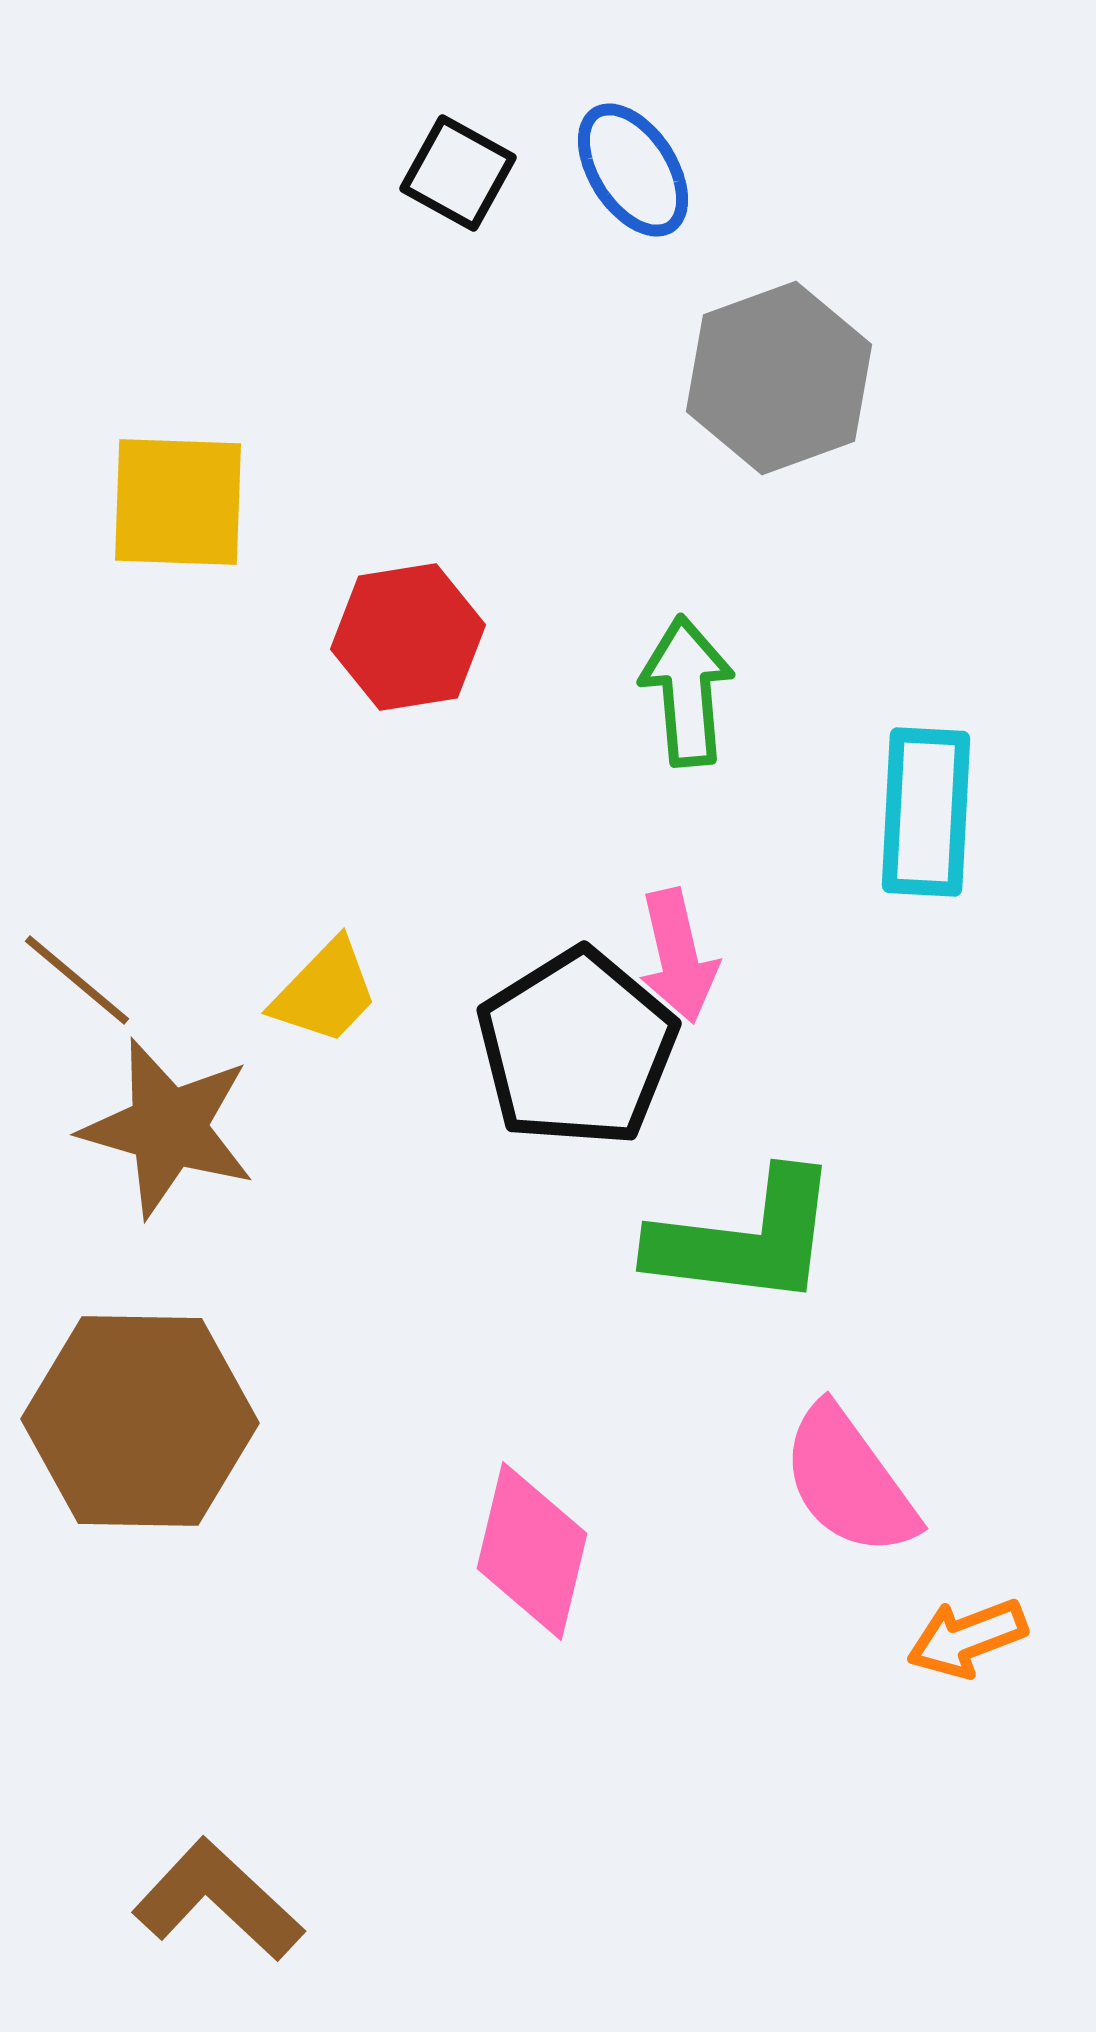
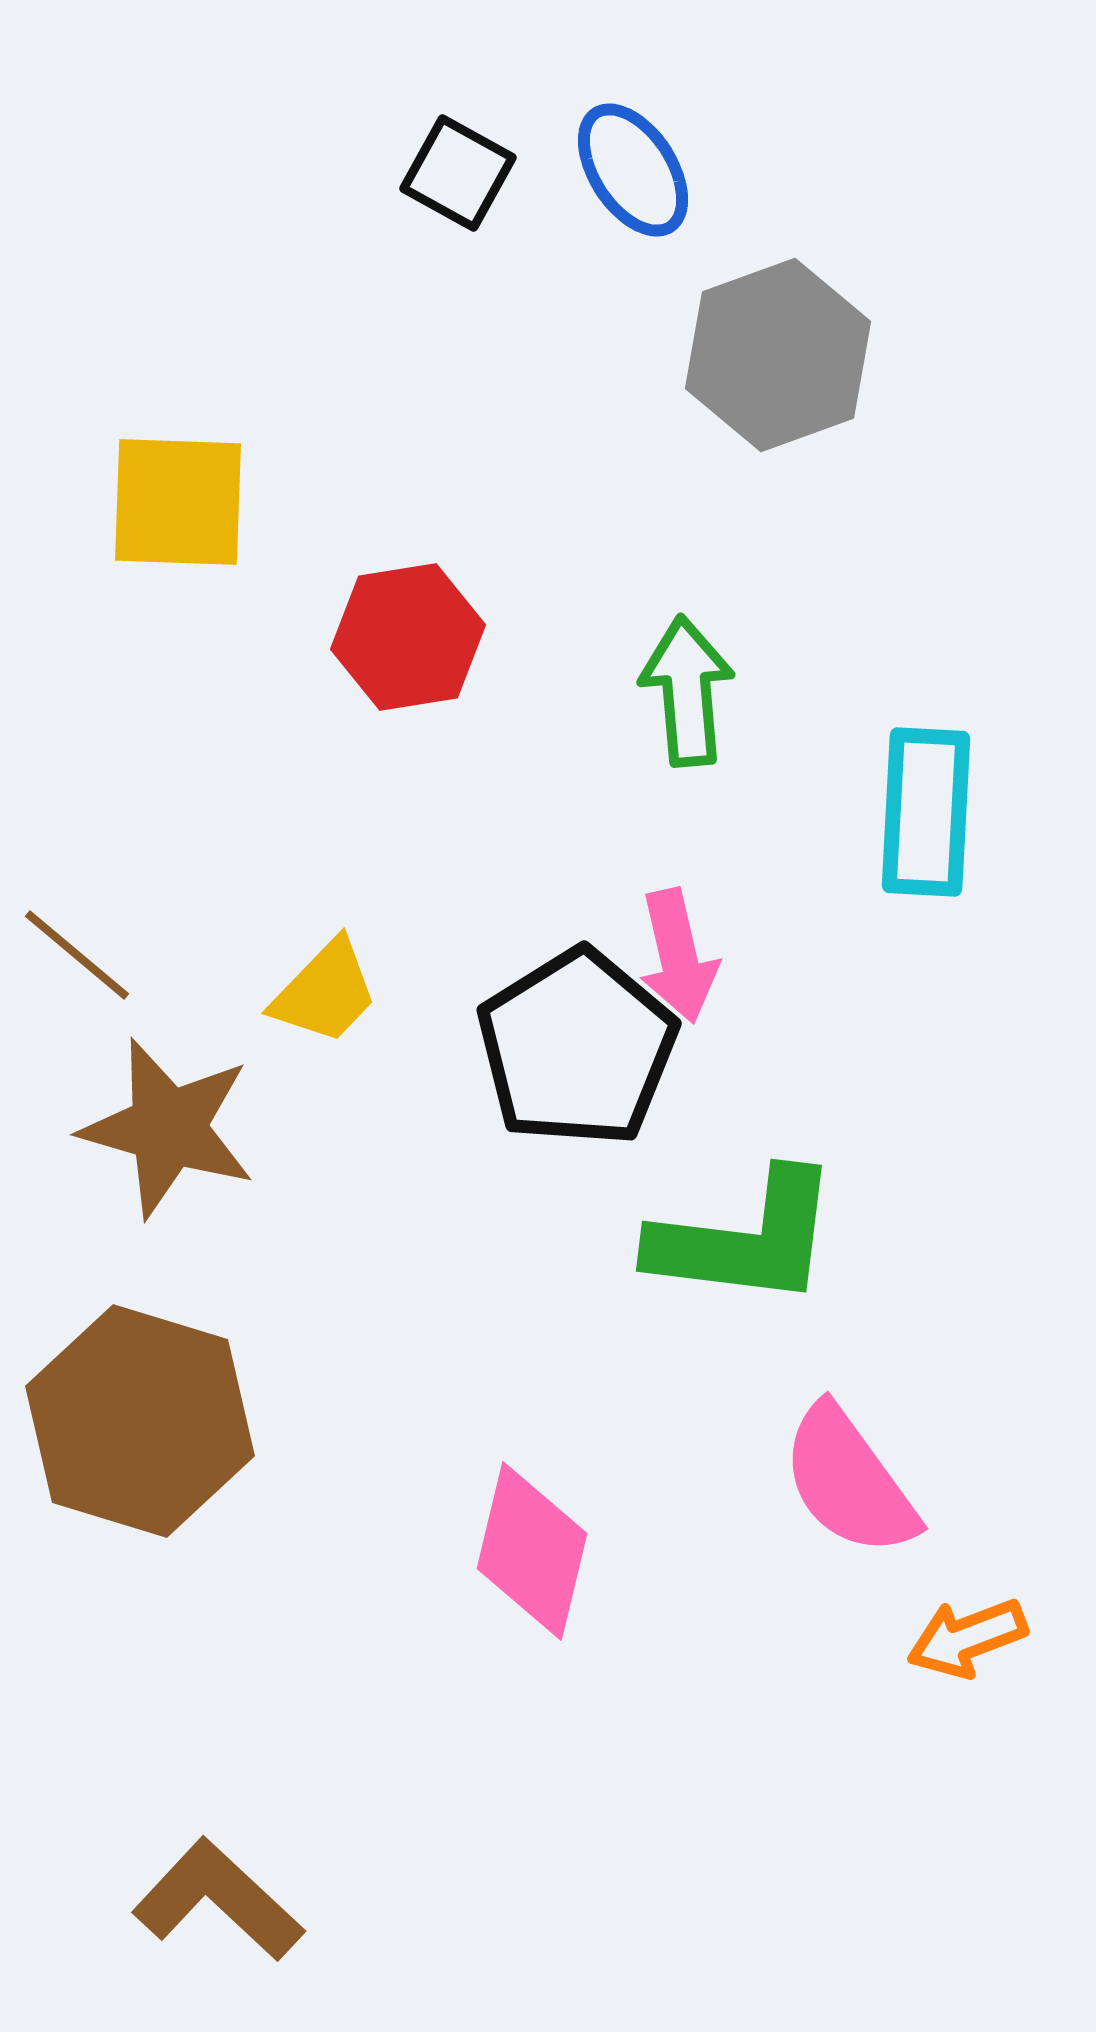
gray hexagon: moved 1 px left, 23 px up
brown line: moved 25 px up
brown hexagon: rotated 16 degrees clockwise
